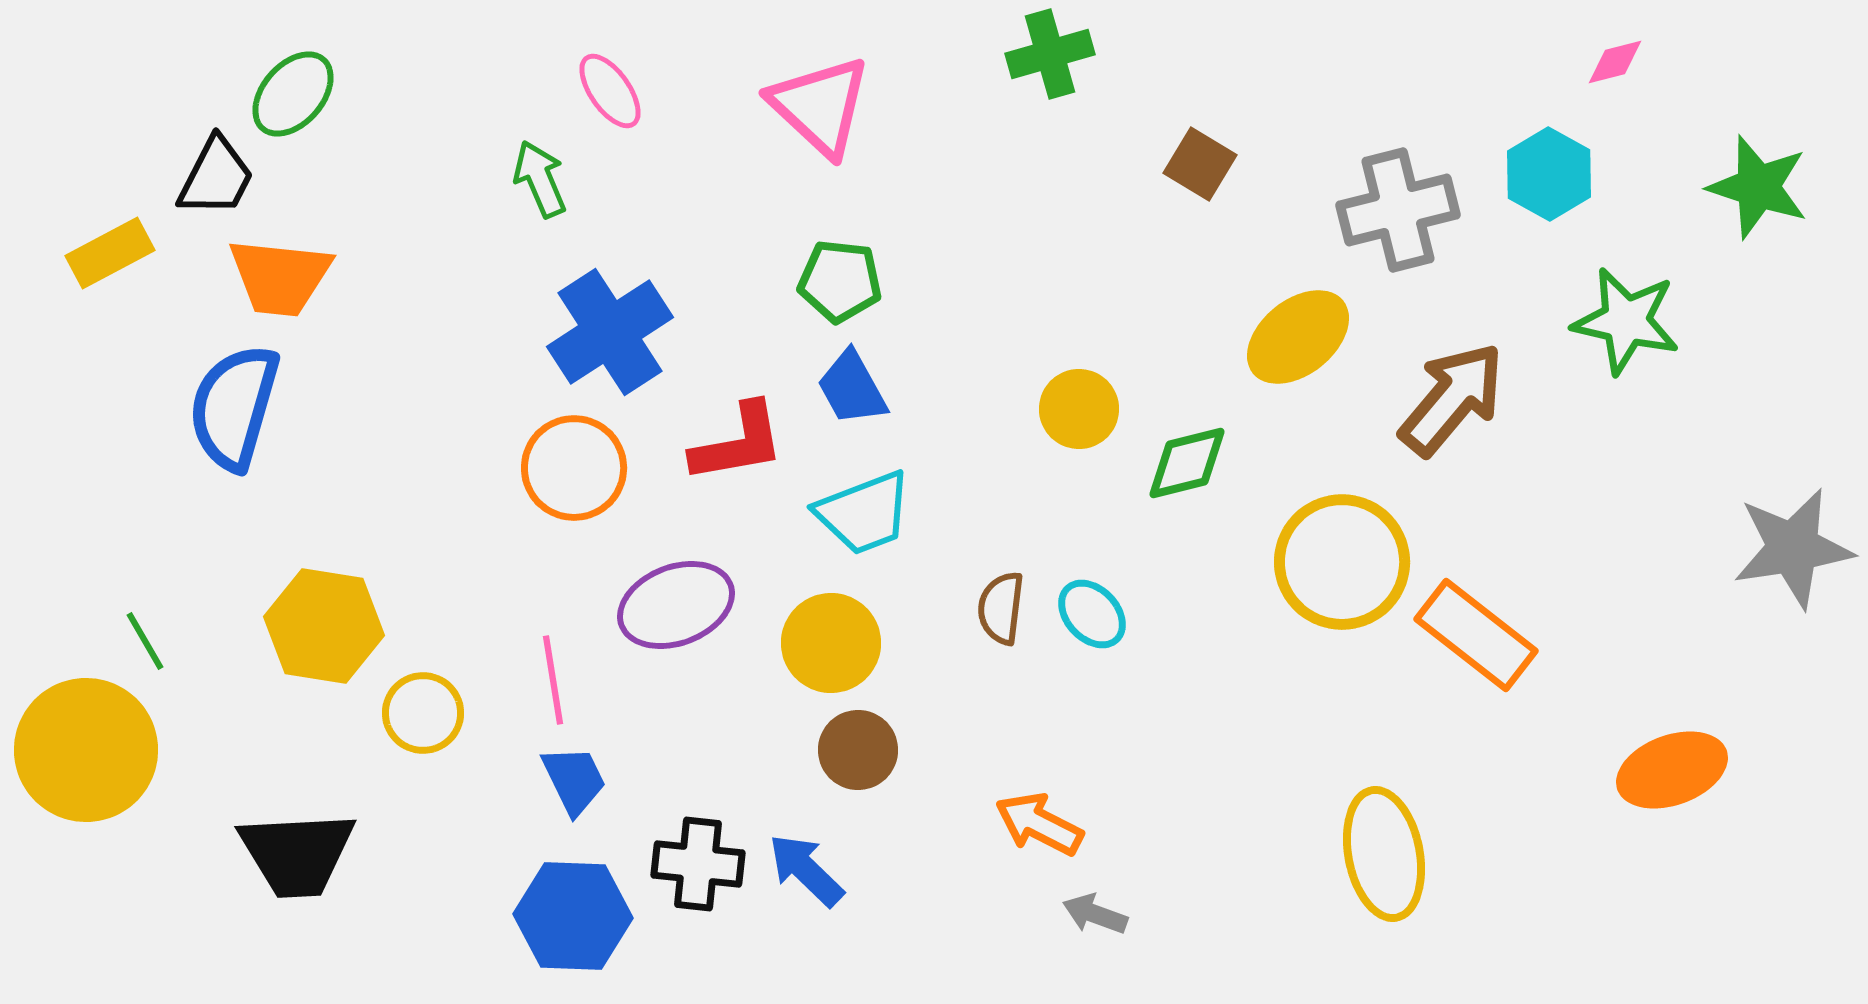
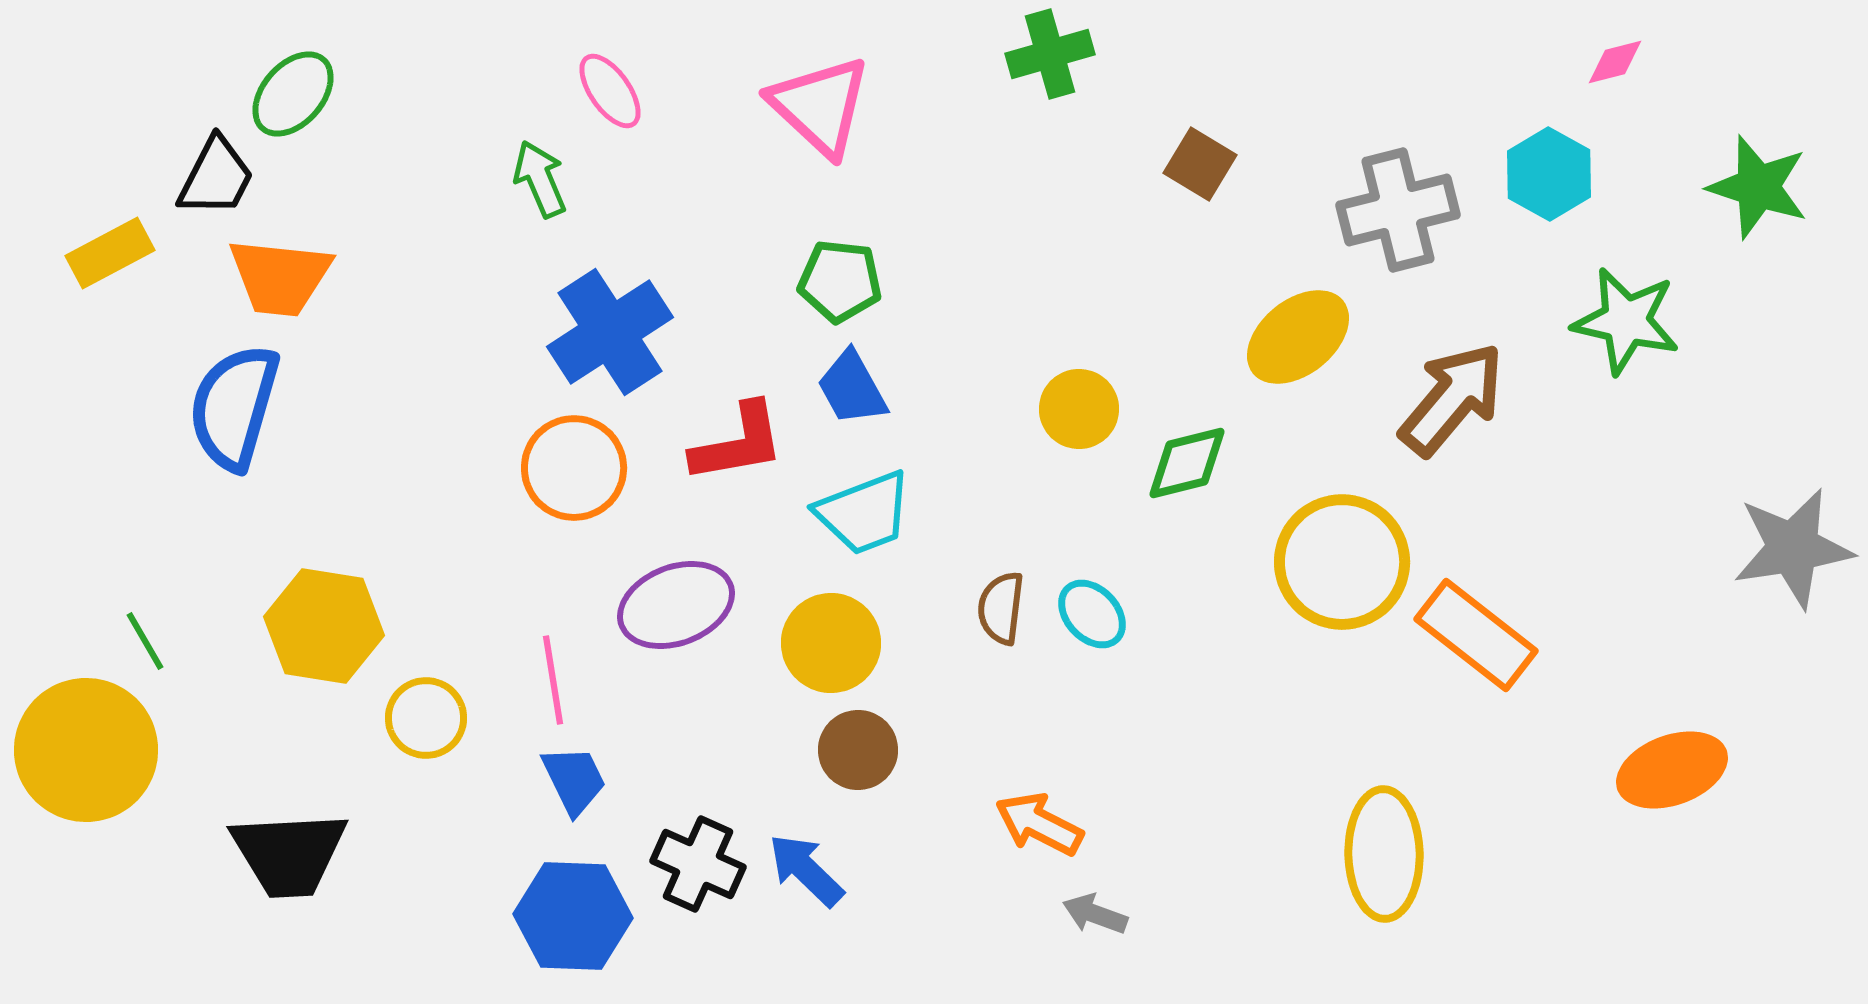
yellow circle at (423, 713): moved 3 px right, 5 px down
black trapezoid at (297, 854): moved 8 px left
yellow ellipse at (1384, 854): rotated 10 degrees clockwise
black cross at (698, 864): rotated 18 degrees clockwise
